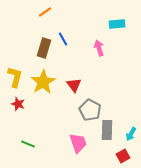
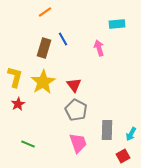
red star: rotated 24 degrees clockwise
gray pentagon: moved 14 px left
